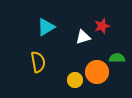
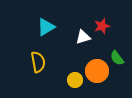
green semicircle: rotated 126 degrees counterclockwise
orange circle: moved 1 px up
